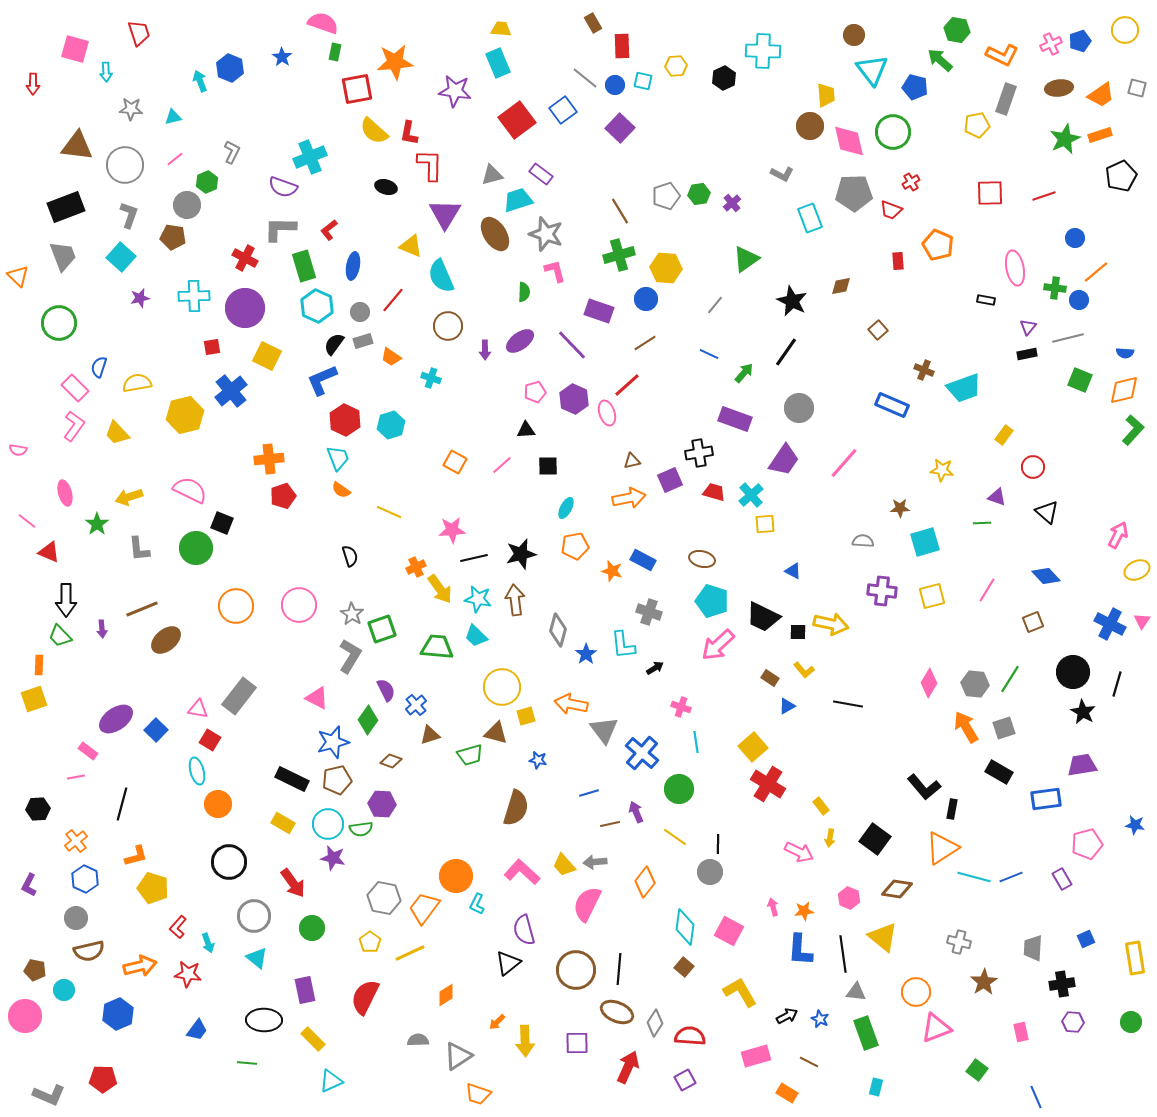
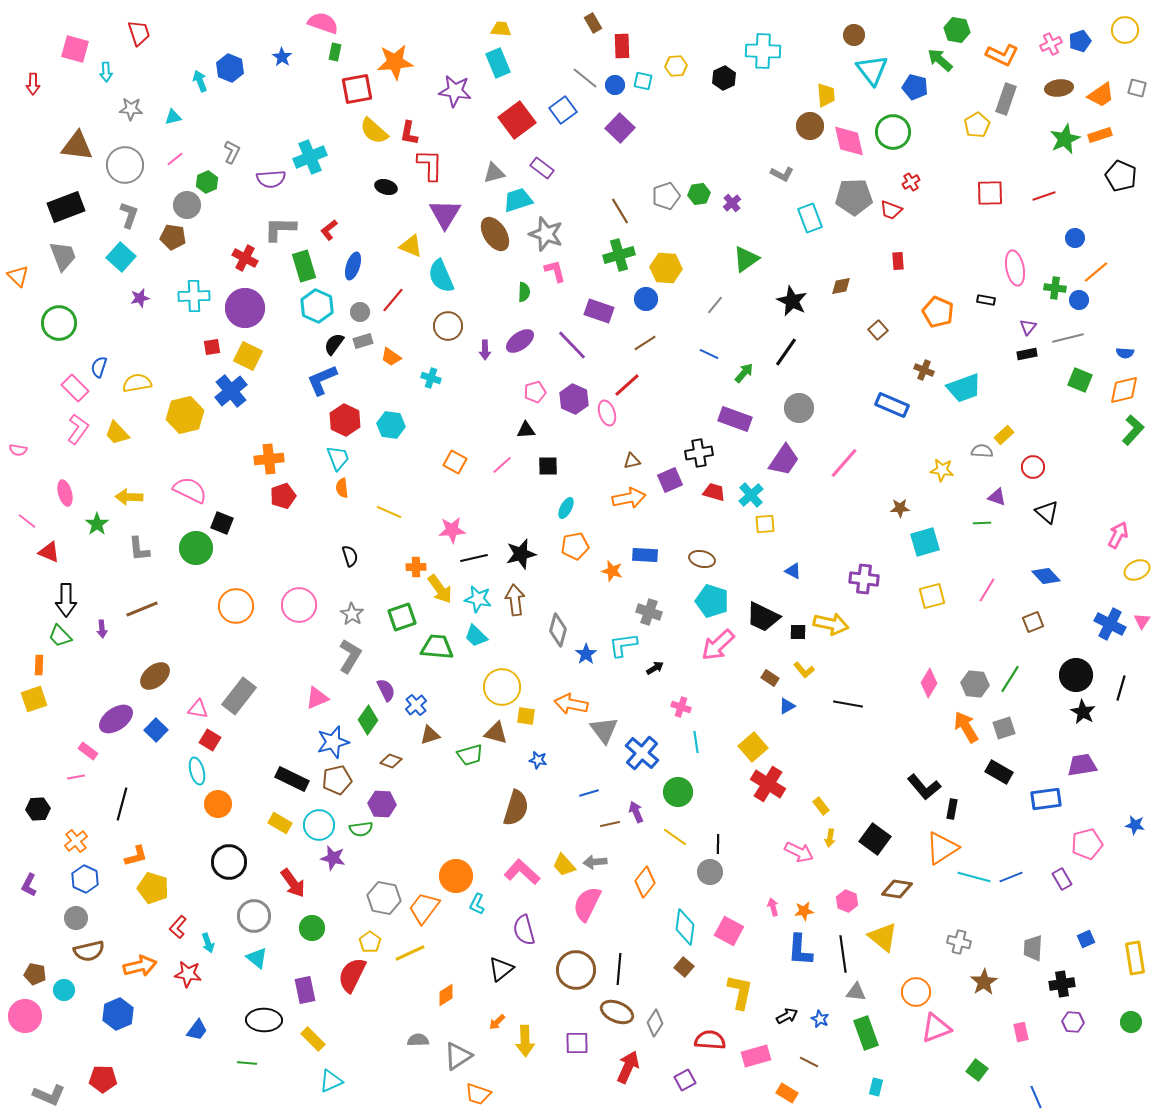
yellow pentagon at (977, 125): rotated 20 degrees counterclockwise
purple rectangle at (541, 174): moved 1 px right, 6 px up
gray triangle at (492, 175): moved 2 px right, 2 px up
black pentagon at (1121, 176): rotated 24 degrees counterclockwise
purple semicircle at (283, 187): moved 12 px left, 8 px up; rotated 24 degrees counterclockwise
gray pentagon at (854, 193): moved 4 px down
orange pentagon at (938, 245): moved 67 px down
blue ellipse at (353, 266): rotated 8 degrees clockwise
yellow square at (267, 356): moved 19 px left
cyan hexagon at (391, 425): rotated 24 degrees clockwise
pink L-shape at (74, 426): moved 4 px right, 3 px down
yellow rectangle at (1004, 435): rotated 12 degrees clockwise
orange semicircle at (341, 490): moved 1 px right, 2 px up; rotated 48 degrees clockwise
yellow arrow at (129, 497): rotated 20 degrees clockwise
gray semicircle at (863, 541): moved 119 px right, 90 px up
blue rectangle at (643, 560): moved 2 px right, 5 px up; rotated 25 degrees counterclockwise
orange cross at (416, 567): rotated 24 degrees clockwise
purple cross at (882, 591): moved 18 px left, 12 px up
green square at (382, 629): moved 20 px right, 12 px up
brown ellipse at (166, 640): moved 11 px left, 36 px down
cyan L-shape at (623, 645): rotated 88 degrees clockwise
black circle at (1073, 672): moved 3 px right, 3 px down
black line at (1117, 684): moved 4 px right, 4 px down
pink triangle at (317, 698): rotated 50 degrees counterclockwise
yellow square at (526, 716): rotated 24 degrees clockwise
green circle at (679, 789): moved 1 px left, 3 px down
yellow rectangle at (283, 823): moved 3 px left
cyan circle at (328, 824): moved 9 px left, 1 px down
pink hexagon at (849, 898): moved 2 px left, 3 px down
black triangle at (508, 963): moved 7 px left, 6 px down
brown pentagon at (35, 970): moved 4 px down
yellow L-shape at (740, 992): rotated 42 degrees clockwise
red semicircle at (365, 997): moved 13 px left, 22 px up
red semicircle at (690, 1036): moved 20 px right, 4 px down
